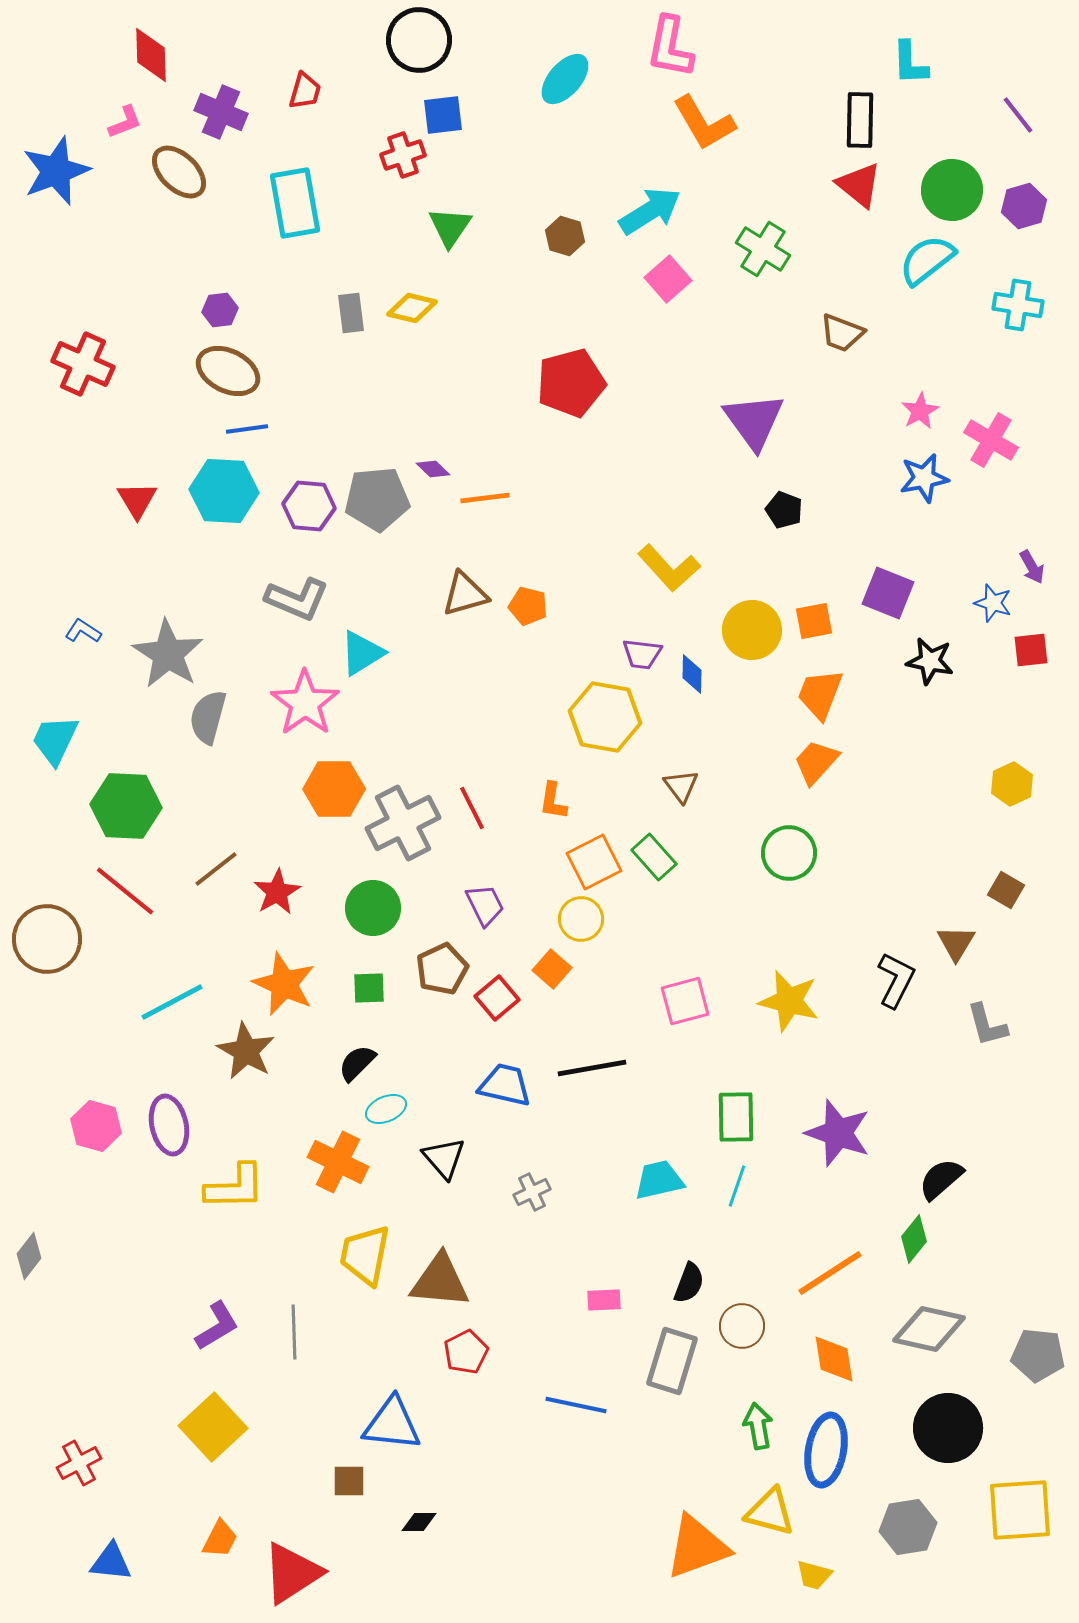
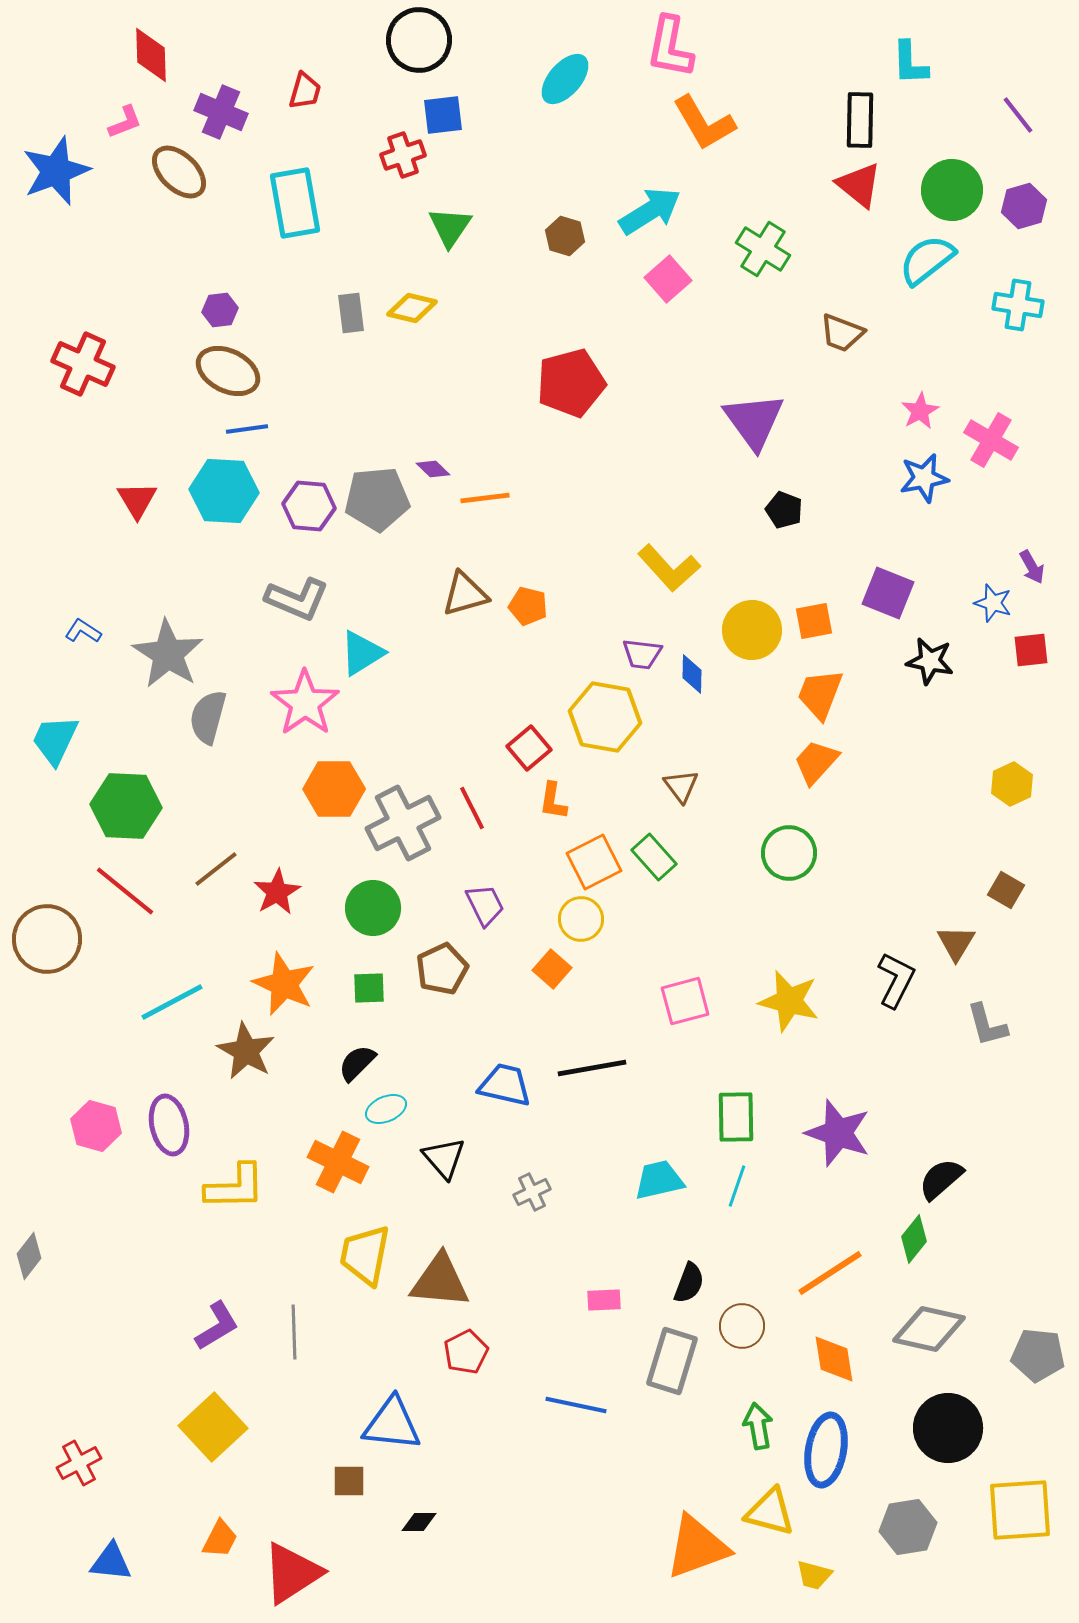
red square at (497, 998): moved 32 px right, 250 px up
